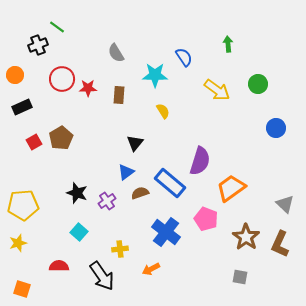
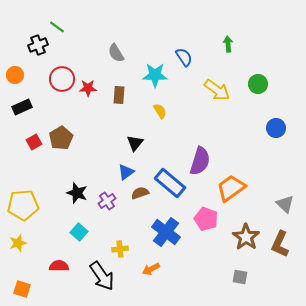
yellow semicircle: moved 3 px left
